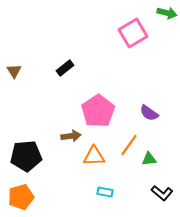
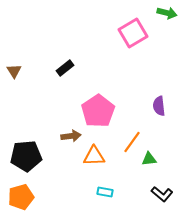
purple semicircle: moved 10 px right, 7 px up; rotated 48 degrees clockwise
orange line: moved 3 px right, 3 px up
black L-shape: moved 1 px down
